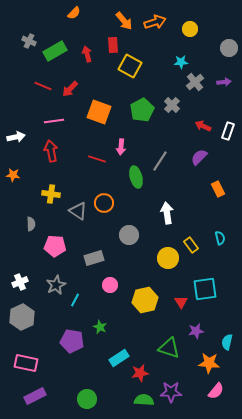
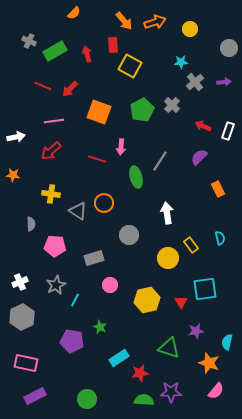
red arrow at (51, 151): rotated 120 degrees counterclockwise
yellow hexagon at (145, 300): moved 2 px right
orange star at (209, 363): rotated 15 degrees clockwise
